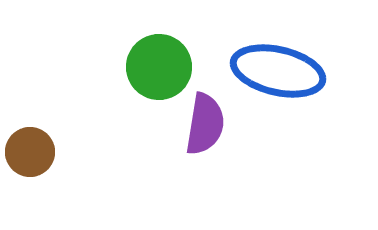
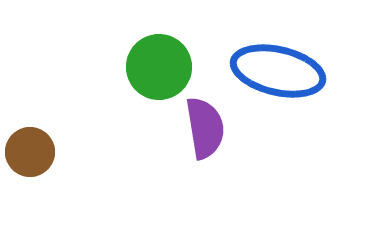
purple semicircle: moved 4 px down; rotated 18 degrees counterclockwise
